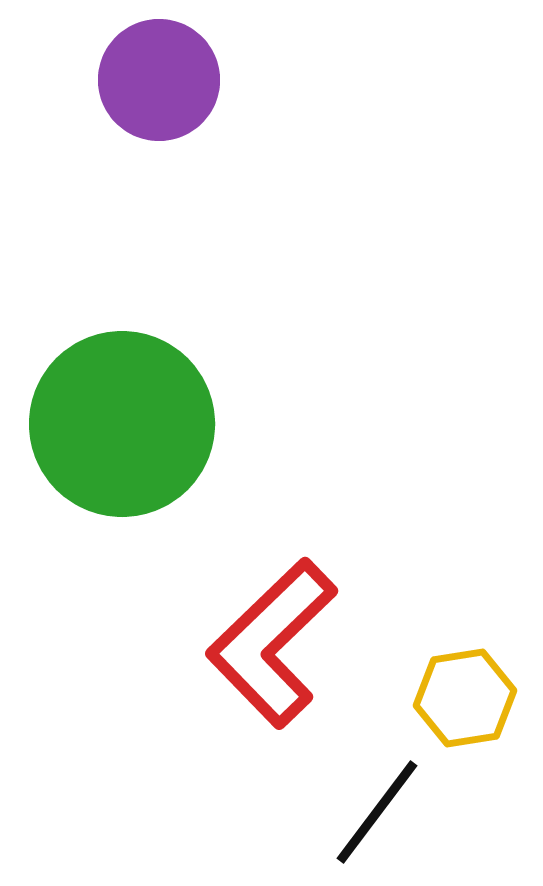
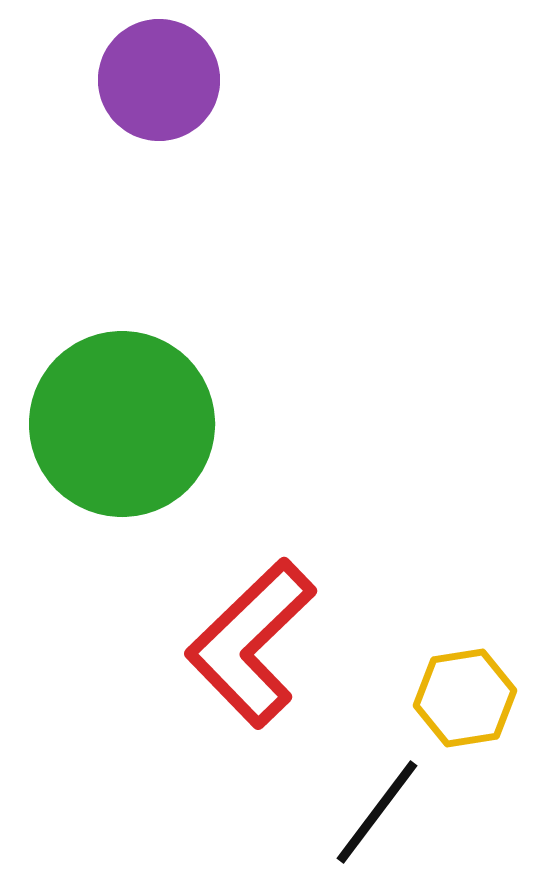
red L-shape: moved 21 px left
